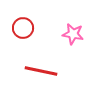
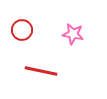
red circle: moved 1 px left, 2 px down
